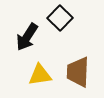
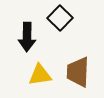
black arrow: rotated 32 degrees counterclockwise
